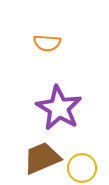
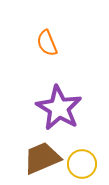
orange semicircle: rotated 64 degrees clockwise
yellow circle: moved 4 px up
